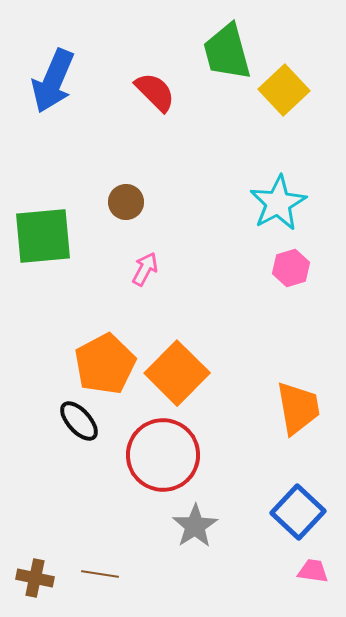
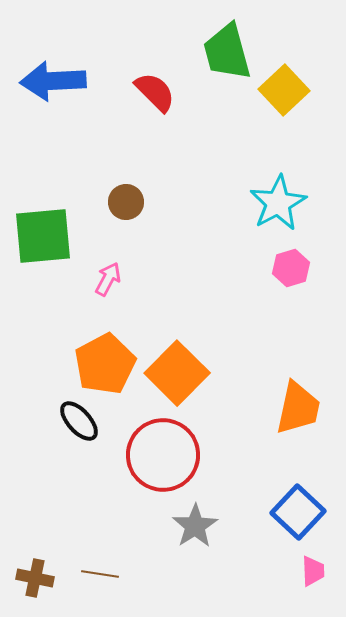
blue arrow: rotated 64 degrees clockwise
pink arrow: moved 37 px left, 10 px down
orange trapezoid: rotated 22 degrees clockwise
pink trapezoid: rotated 80 degrees clockwise
